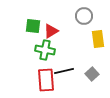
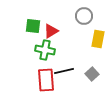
yellow rectangle: rotated 18 degrees clockwise
